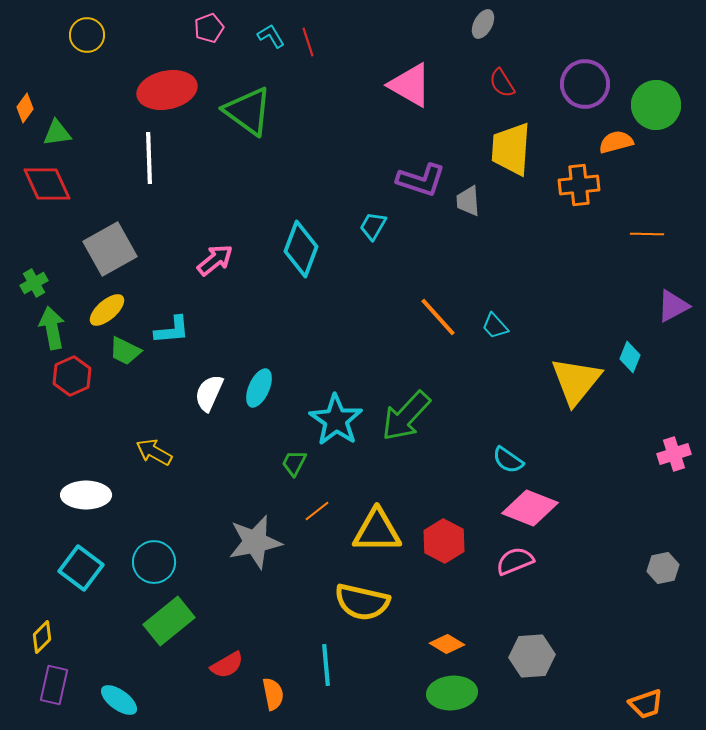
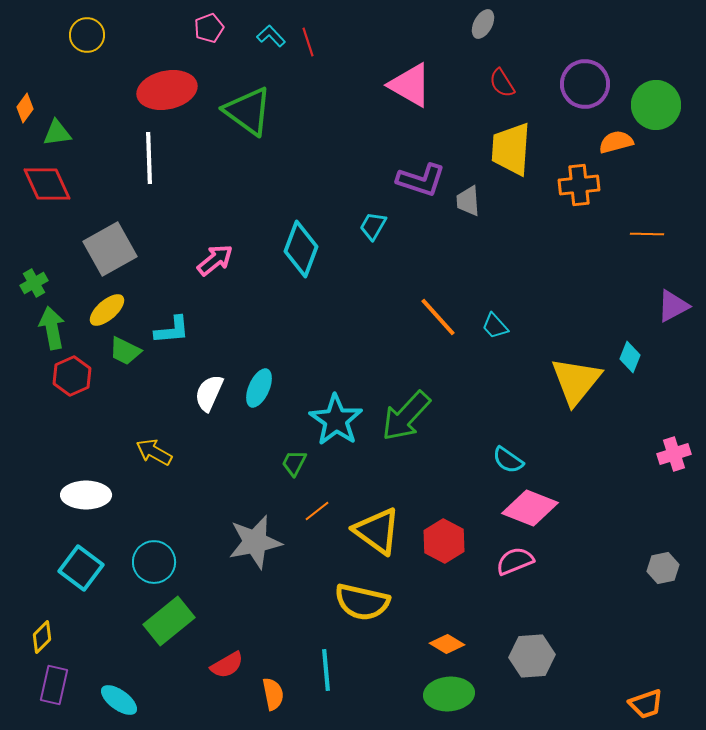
cyan L-shape at (271, 36): rotated 12 degrees counterclockwise
yellow triangle at (377, 531): rotated 36 degrees clockwise
cyan line at (326, 665): moved 5 px down
green ellipse at (452, 693): moved 3 px left, 1 px down
